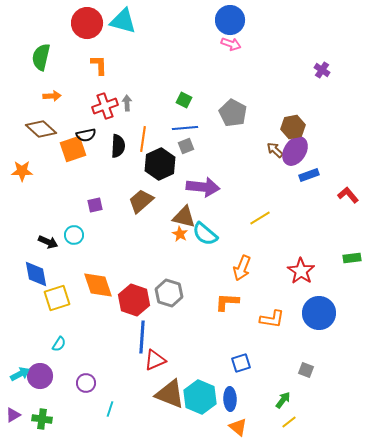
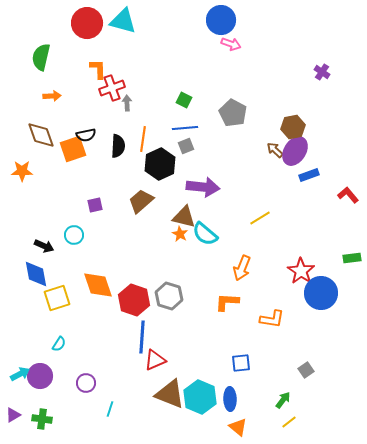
blue circle at (230, 20): moved 9 px left
orange L-shape at (99, 65): moved 1 px left, 4 px down
purple cross at (322, 70): moved 2 px down
red cross at (105, 106): moved 7 px right, 18 px up
brown diamond at (41, 129): moved 6 px down; rotated 28 degrees clockwise
black arrow at (48, 242): moved 4 px left, 4 px down
gray hexagon at (169, 293): moved 3 px down
blue circle at (319, 313): moved 2 px right, 20 px up
blue square at (241, 363): rotated 12 degrees clockwise
gray square at (306, 370): rotated 35 degrees clockwise
